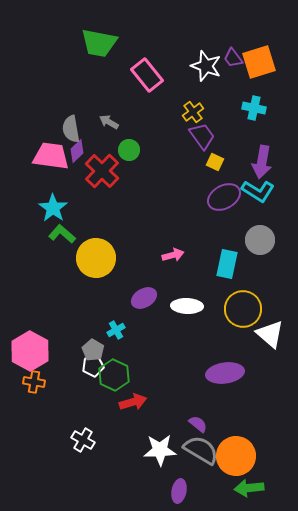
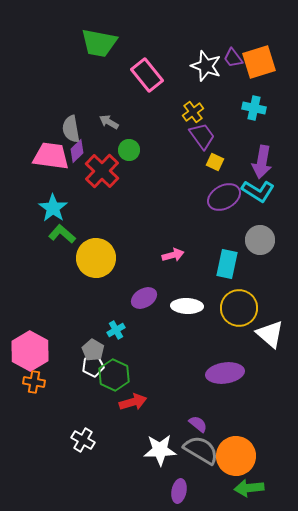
yellow circle at (243, 309): moved 4 px left, 1 px up
